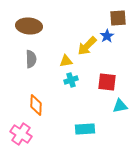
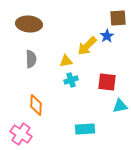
brown ellipse: moved 2 px up
